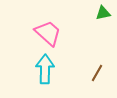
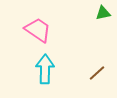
pink trapezoid: moved 10 px left, 3 px up; rotated 8 degrees counterclockwise
brown line: rotated 18 degrees clockwise
